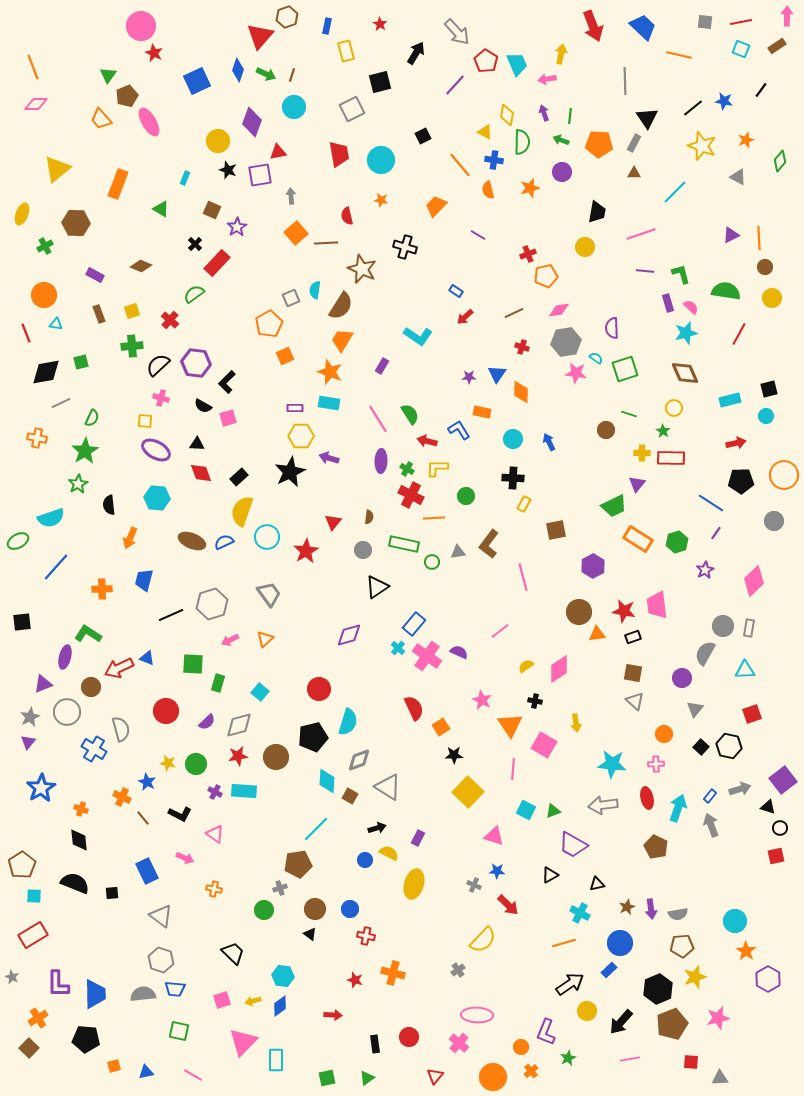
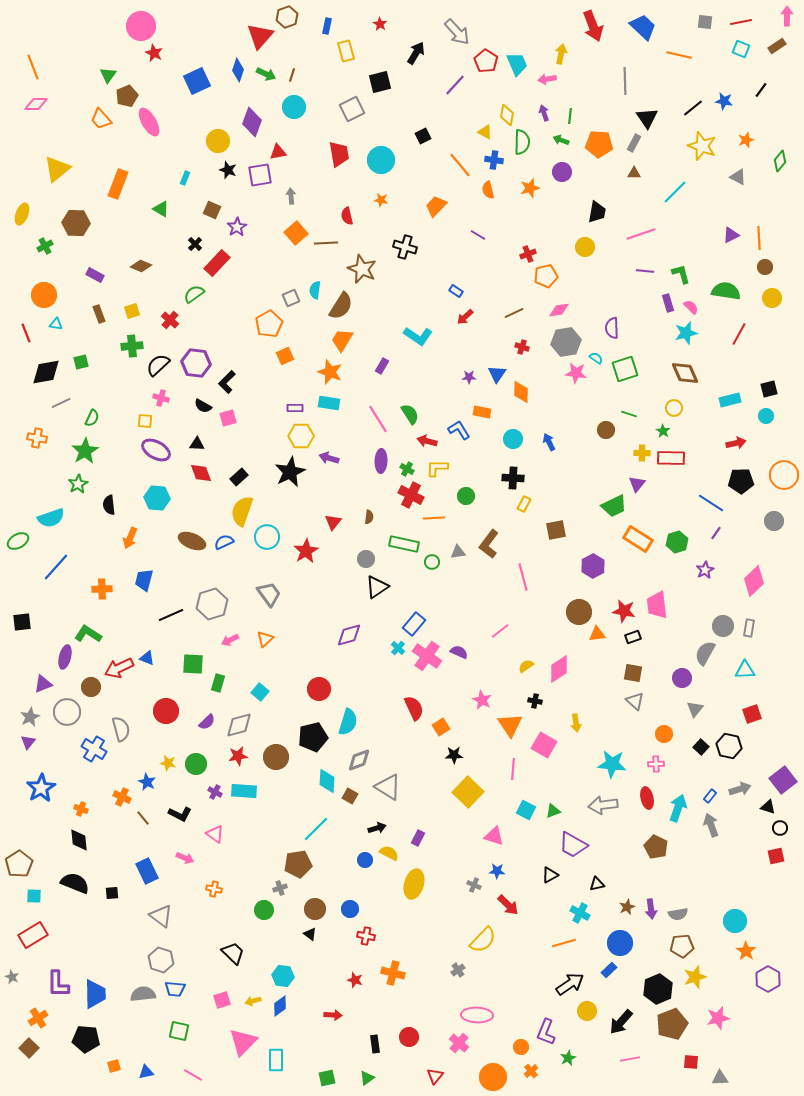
gray circle at (363, 550): moved 3 px right, 9 px down
brown pentagon at (22, 865): moved 3 px left, 1 px up
